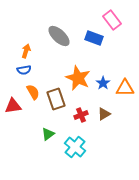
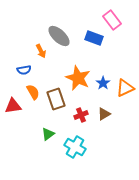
orange arrow: moved 15 px right; rotated 136 degrees clockwise
orange triangle: rotated 24 degrees counterclockwise
cyan cross: rotated 10 degrees counterclockwise
